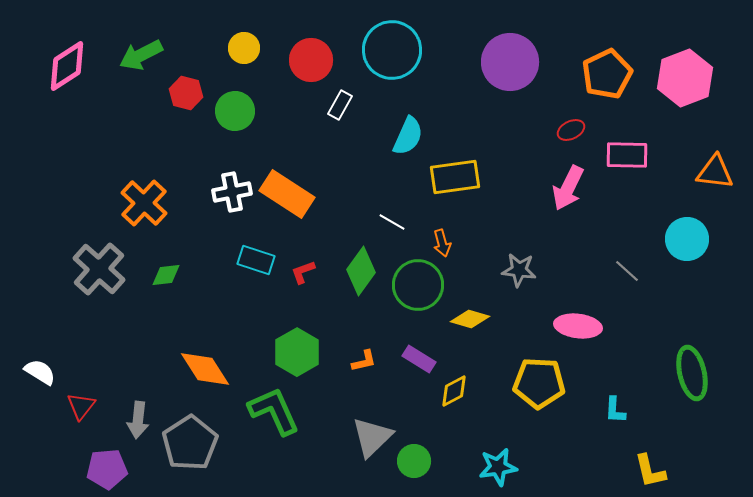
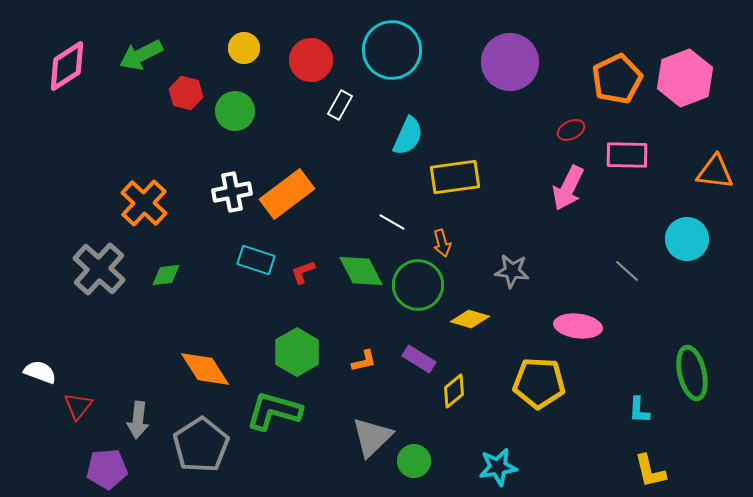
orange pentagon at (607, 74): moved 10 px right, 5 px down
orange rectangle at (287, 194): rotated 70 degrees counterclockwise
gray star at (519, 270): moved 7 px left, 1 px down
green diamond at (361, 271): rotated 63 degrees counterclockwise
white semicircle at (40, 372): rotated 12 degrees counterclockwise
yellow diamond at (454, 391): rotated 12 degrees counterclockwise
red triangle at (81, 406): moved 3 px left
cyan L-shape at (615, 410): moved 24 px right
green L-shape at (274, 411): rotated 50 degrees counterclockwise
gray pentagon at (190, 443): moved 11 px right, 2 px down
